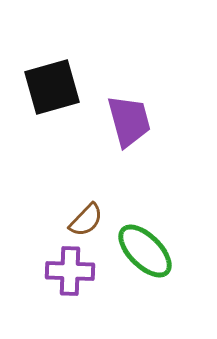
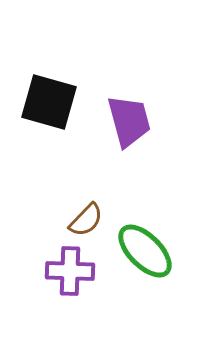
black square: moved 3 px left, 15 px down; rotated 32 degrees clockwise
